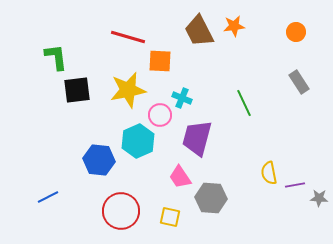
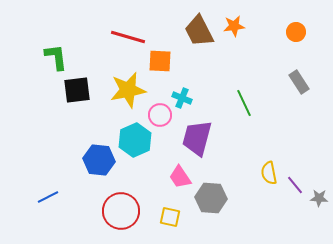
cyan hexagon: moved 3 px left, 1 px up
purple line: rotated 60 degrees clockwise
